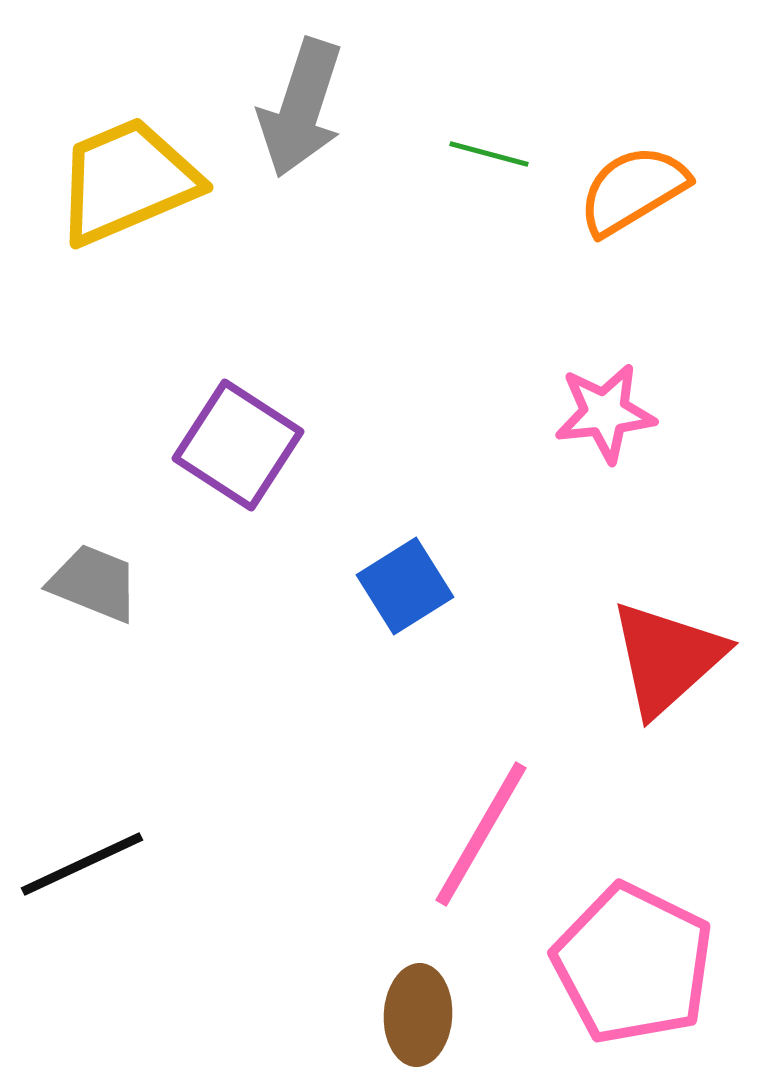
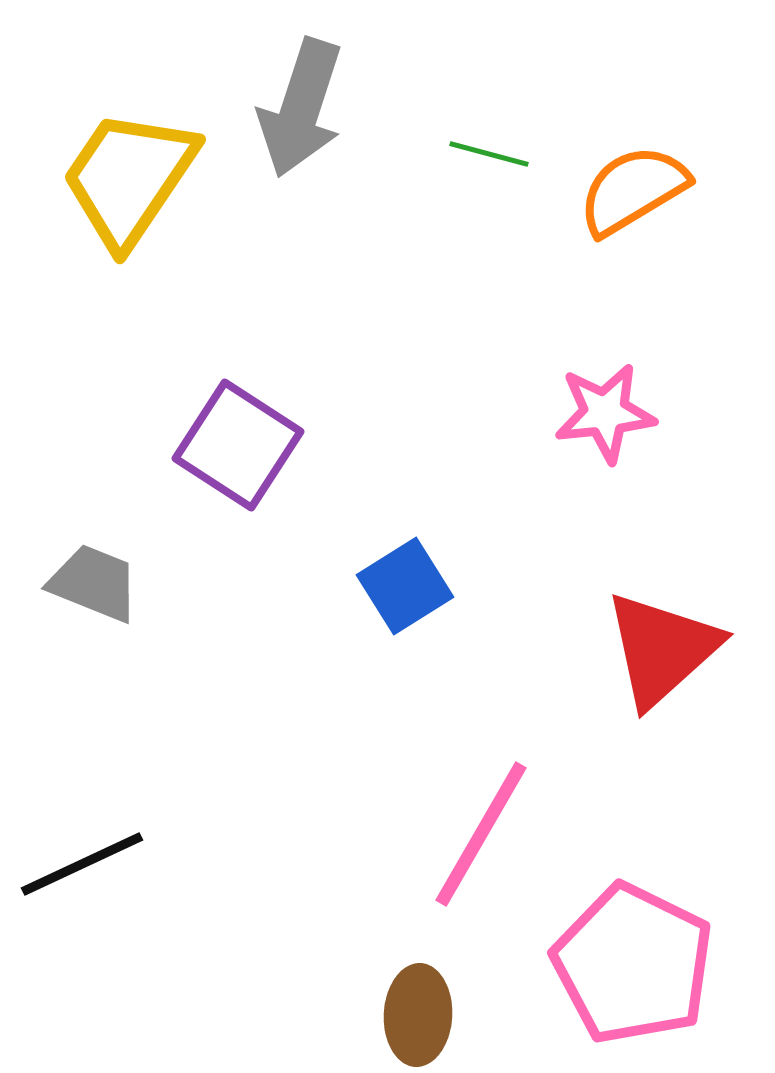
yellow trapezoid: moved 2 px right, 3 px up; rotated 33 degrees counterclockwise
red triangle: moved 5 px left, 9 px up
